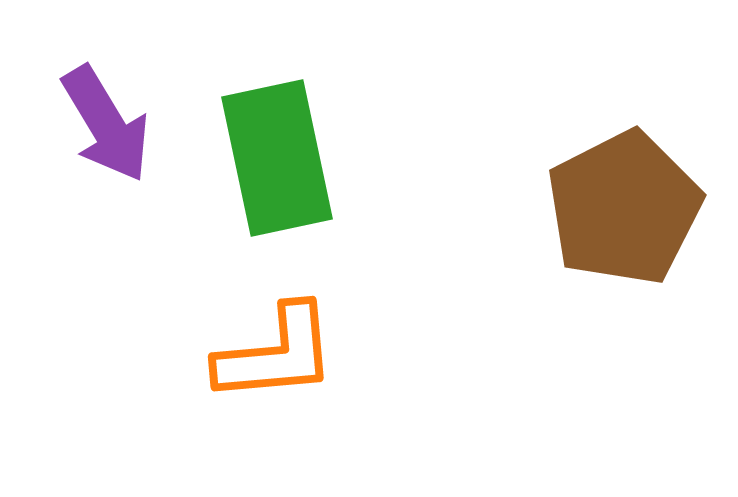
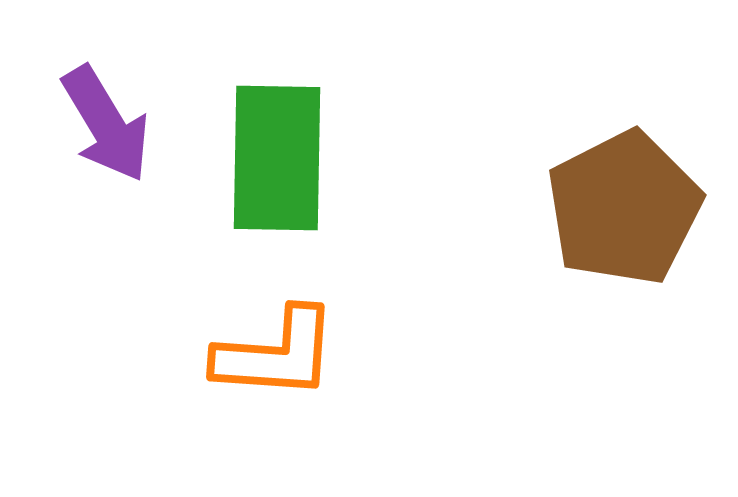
green rectangle: rotated 13 degrees clockwise
orange L-shape: rotated 9 degrees clockwise
